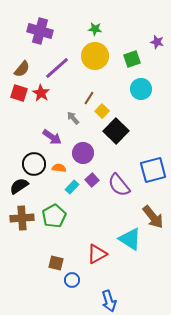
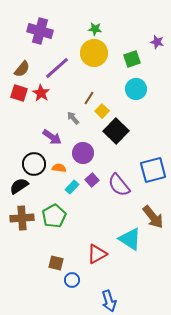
yellow circle: moved 1 px left, 3 px up
cyan circle: moved 5 px left
